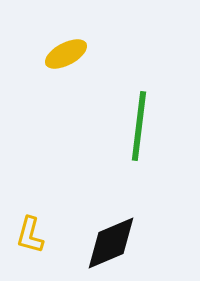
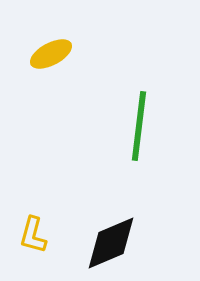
yellow ellipse: moved 15 px left
yellow L-shape: moved 3 px right
